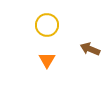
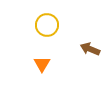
orange triangle: moved 5 px left, 4 px down
